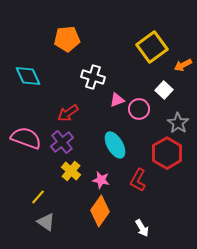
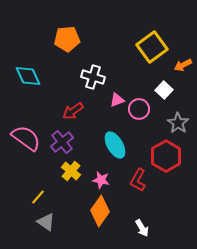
red arrow: moved 5 px right, 2 px up
pink semicircle: rotated 16 degrees clockwise
red hexagon: moved 1 px left, 3 px down
